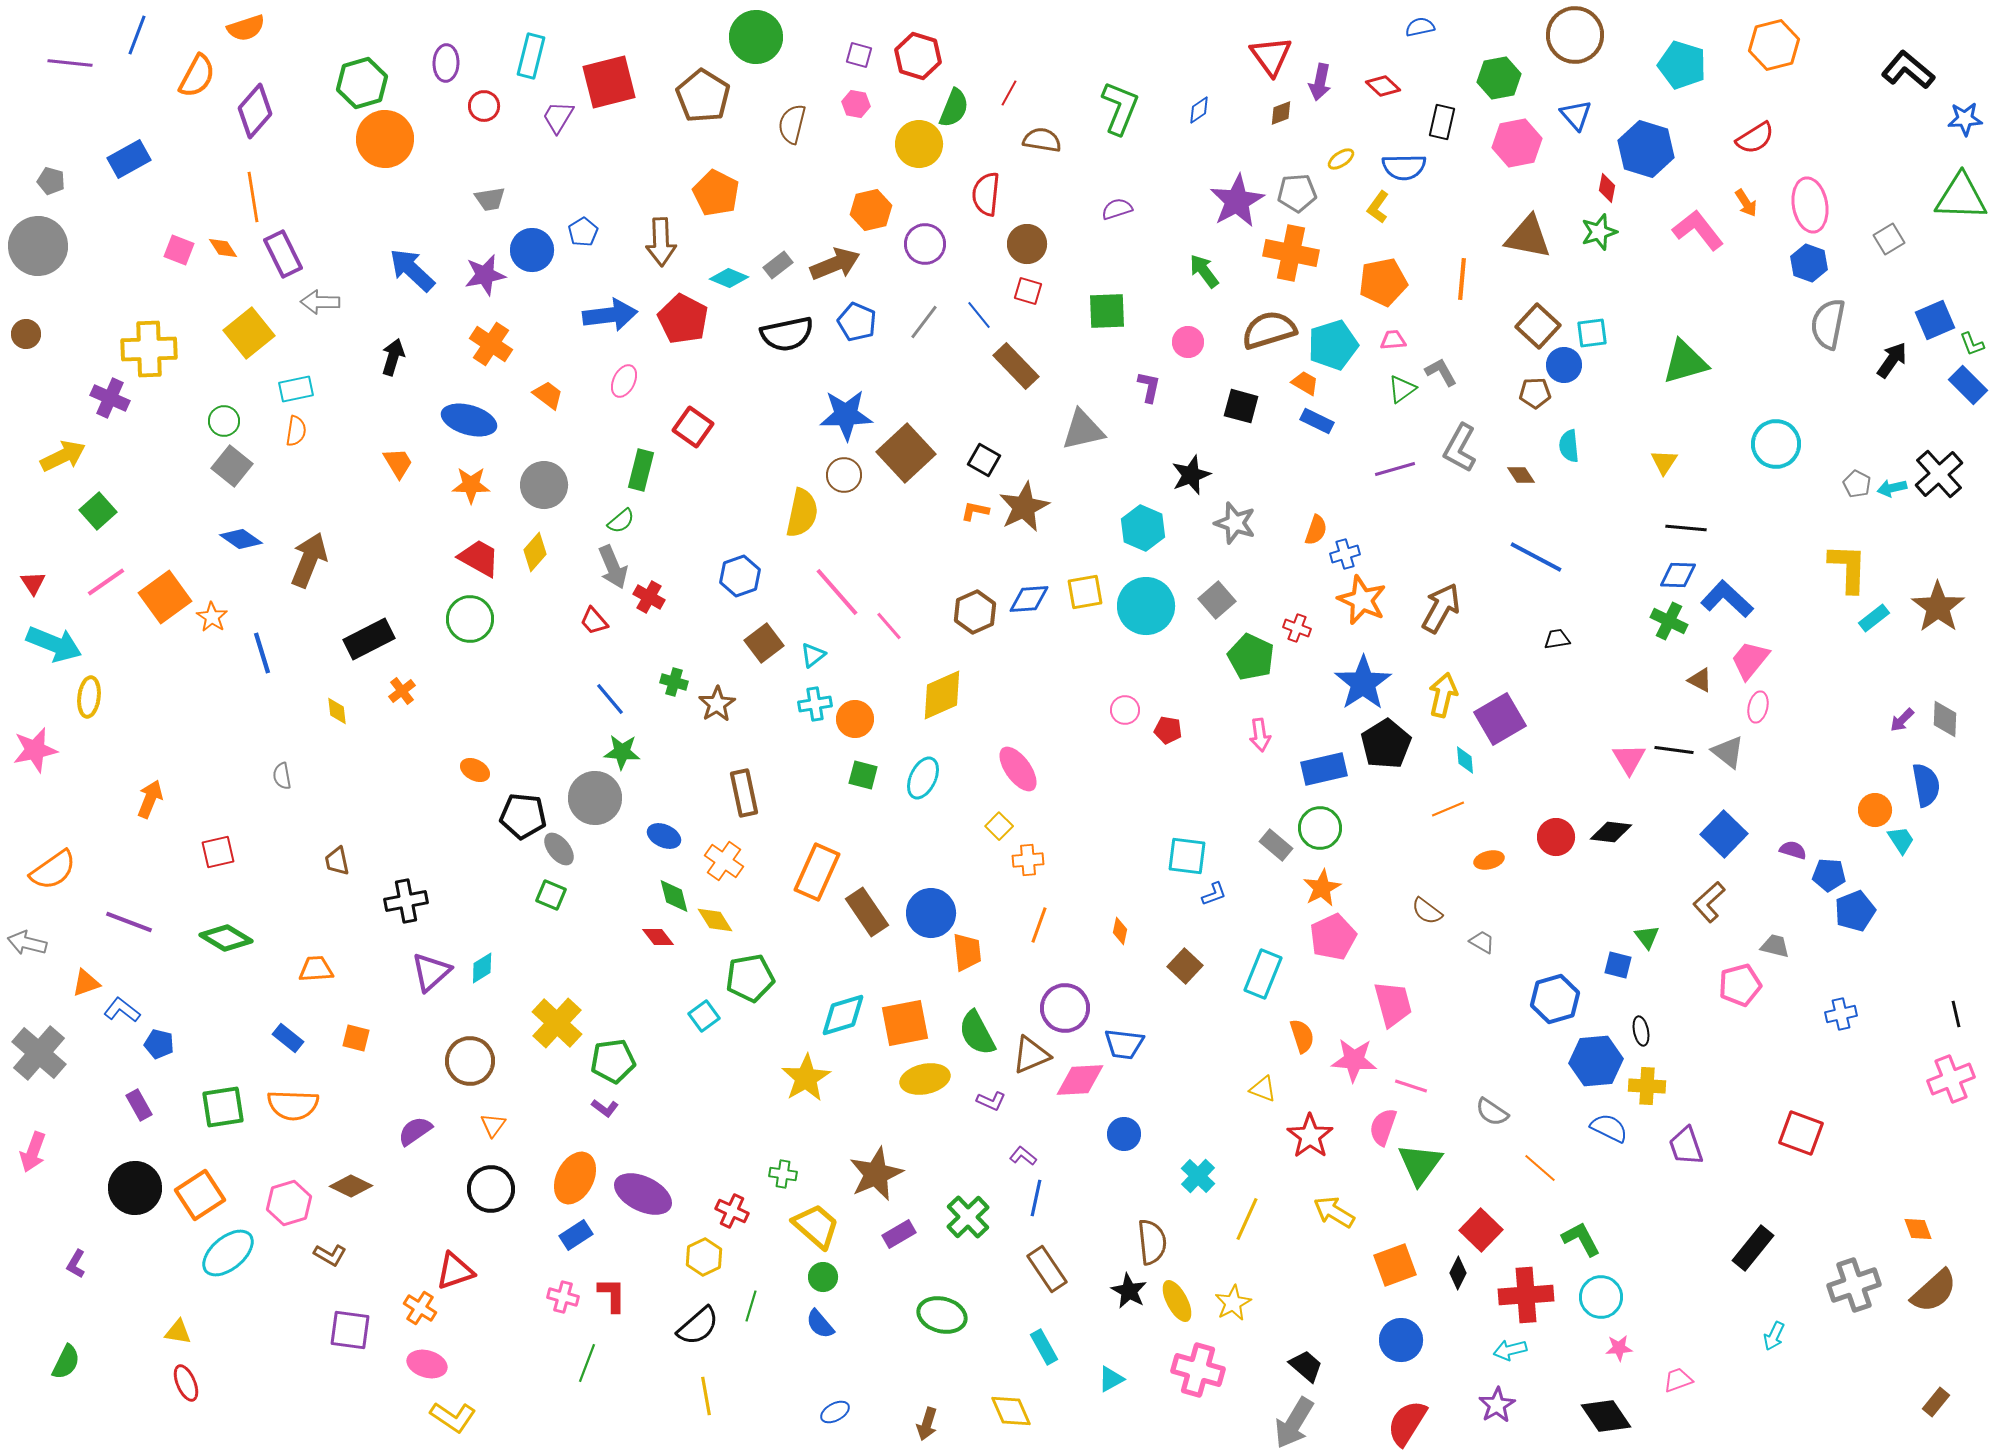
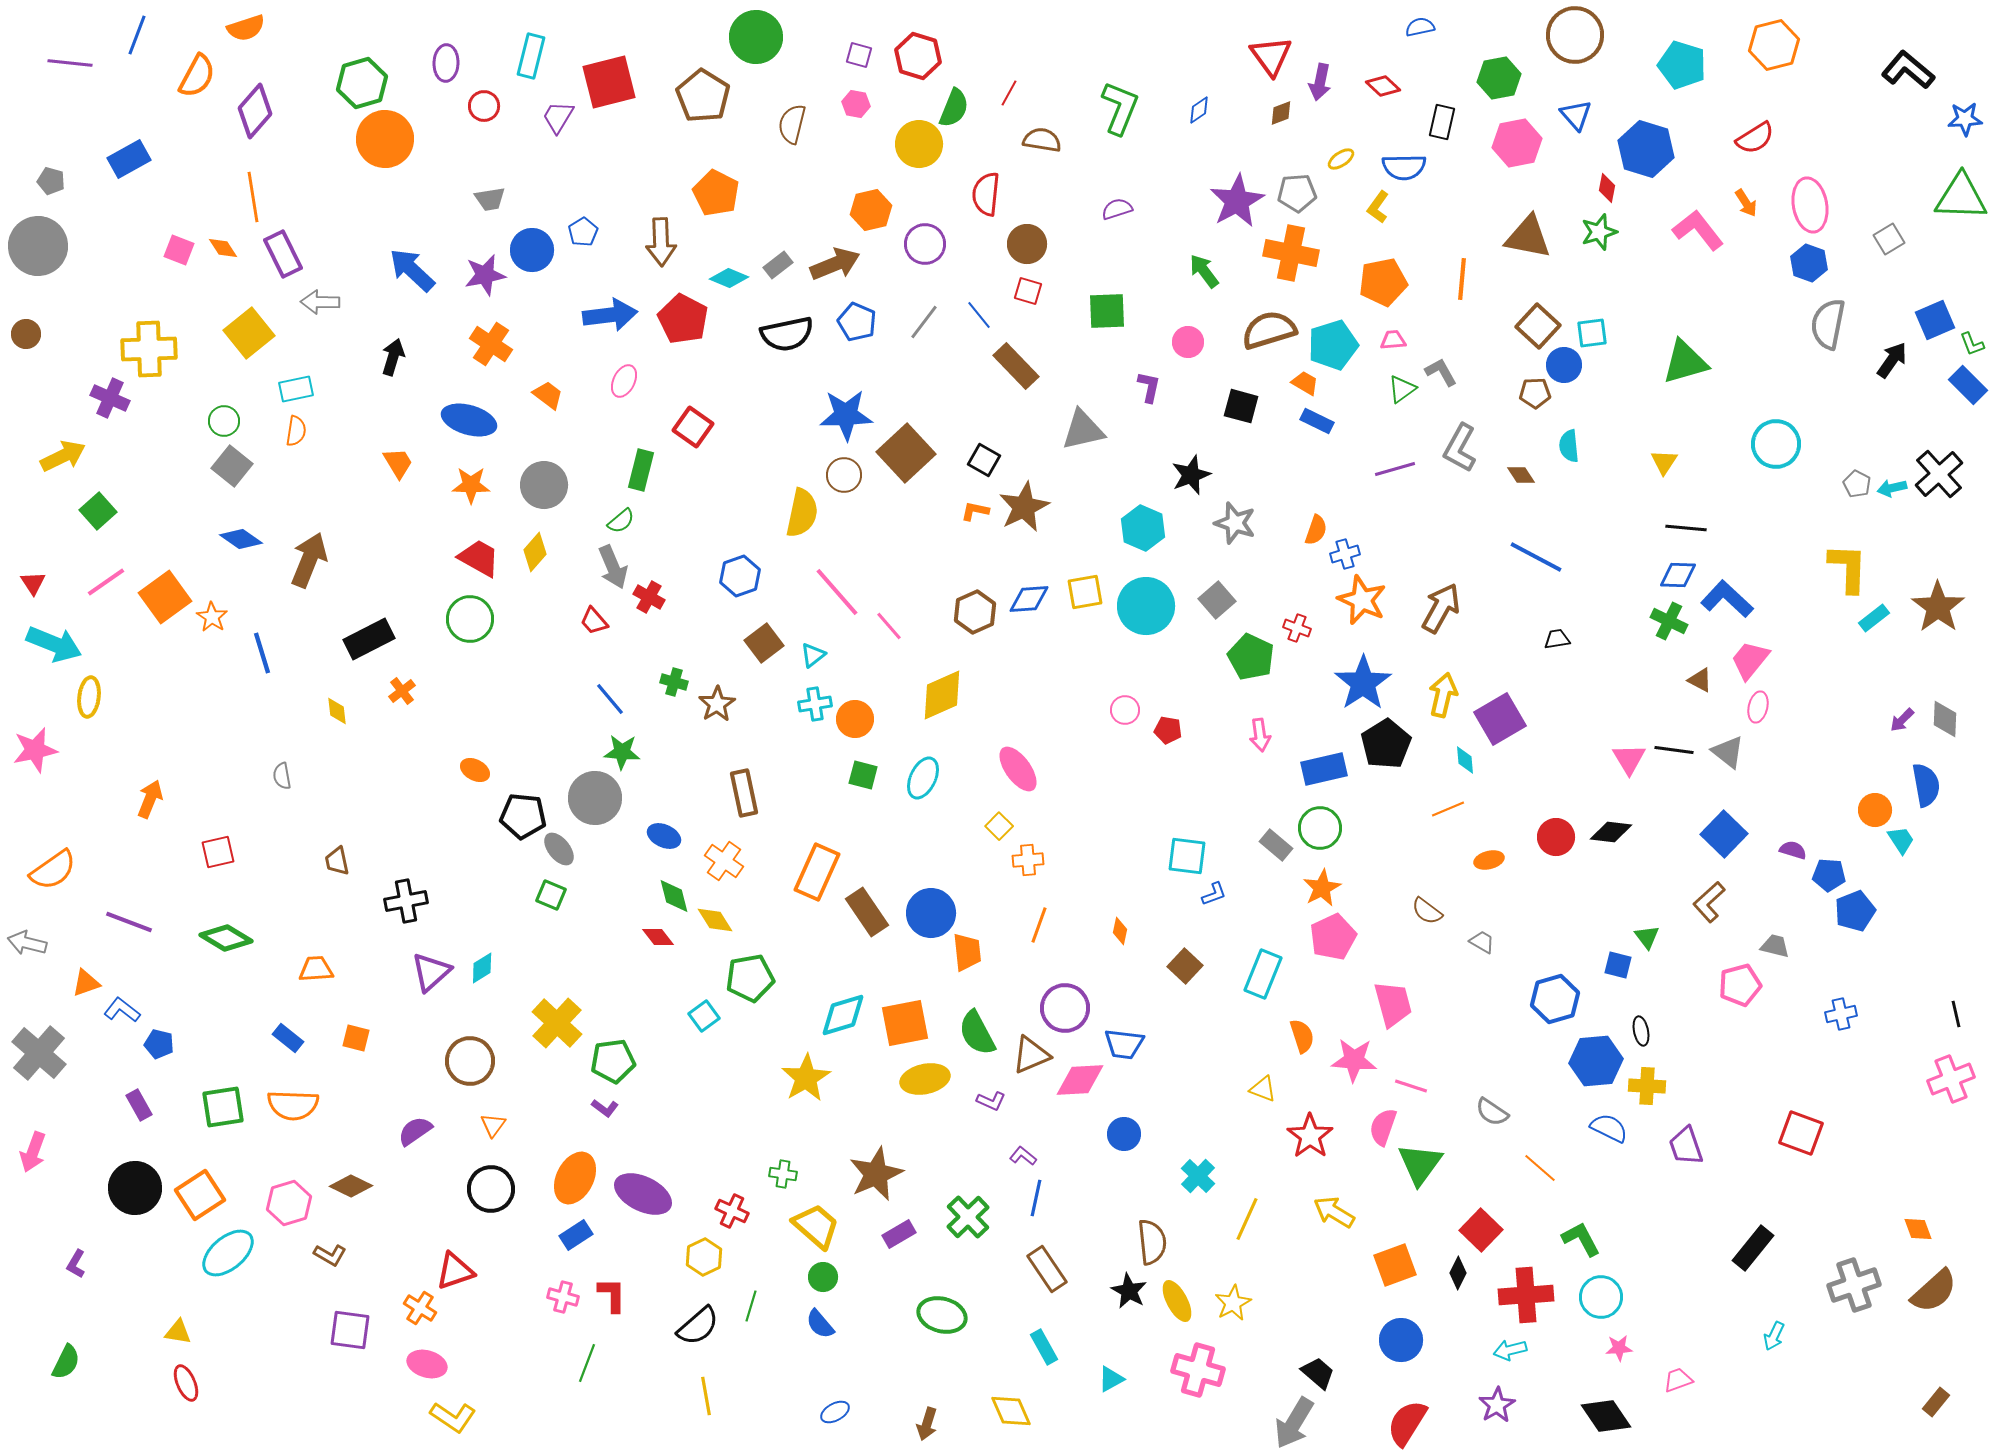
black trapezoid at (1306, 1366): moved 12 px right, 7 px down
